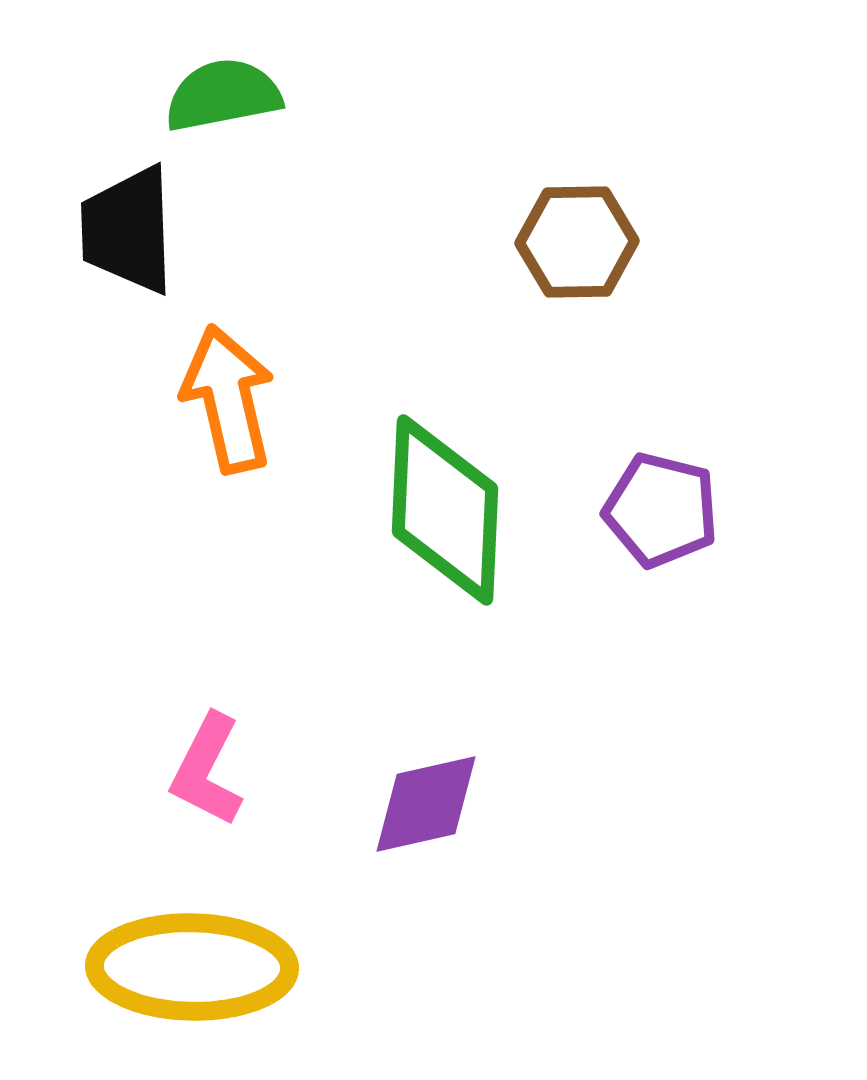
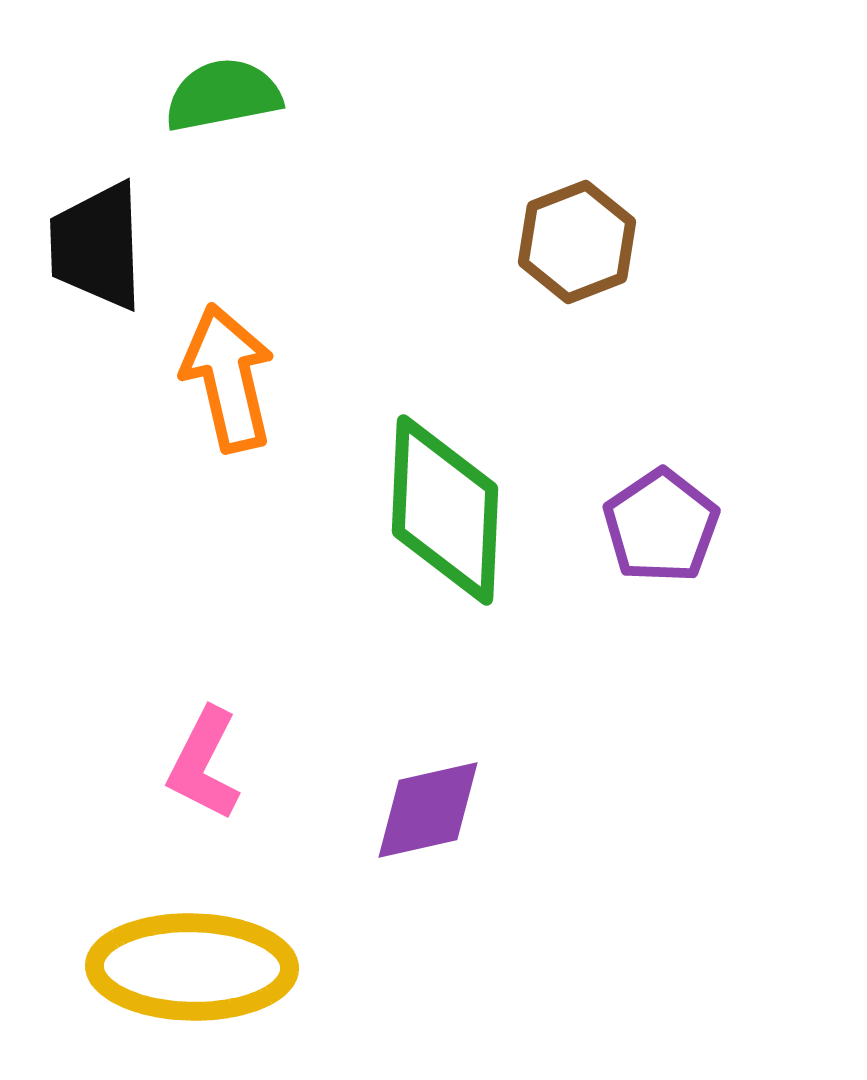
black trapezoid: moved 31 px left, 16 px down
brown hexagon: rotated 20 degrees counterclockwise
orange arrow: moved 21 px up
purple pentagon: moved 16 px down; rotated 24 degrees clockwise
pink L-shape: moved 3 px left, 6 px up
purple diamond: moved 2 px right, 6 px down
